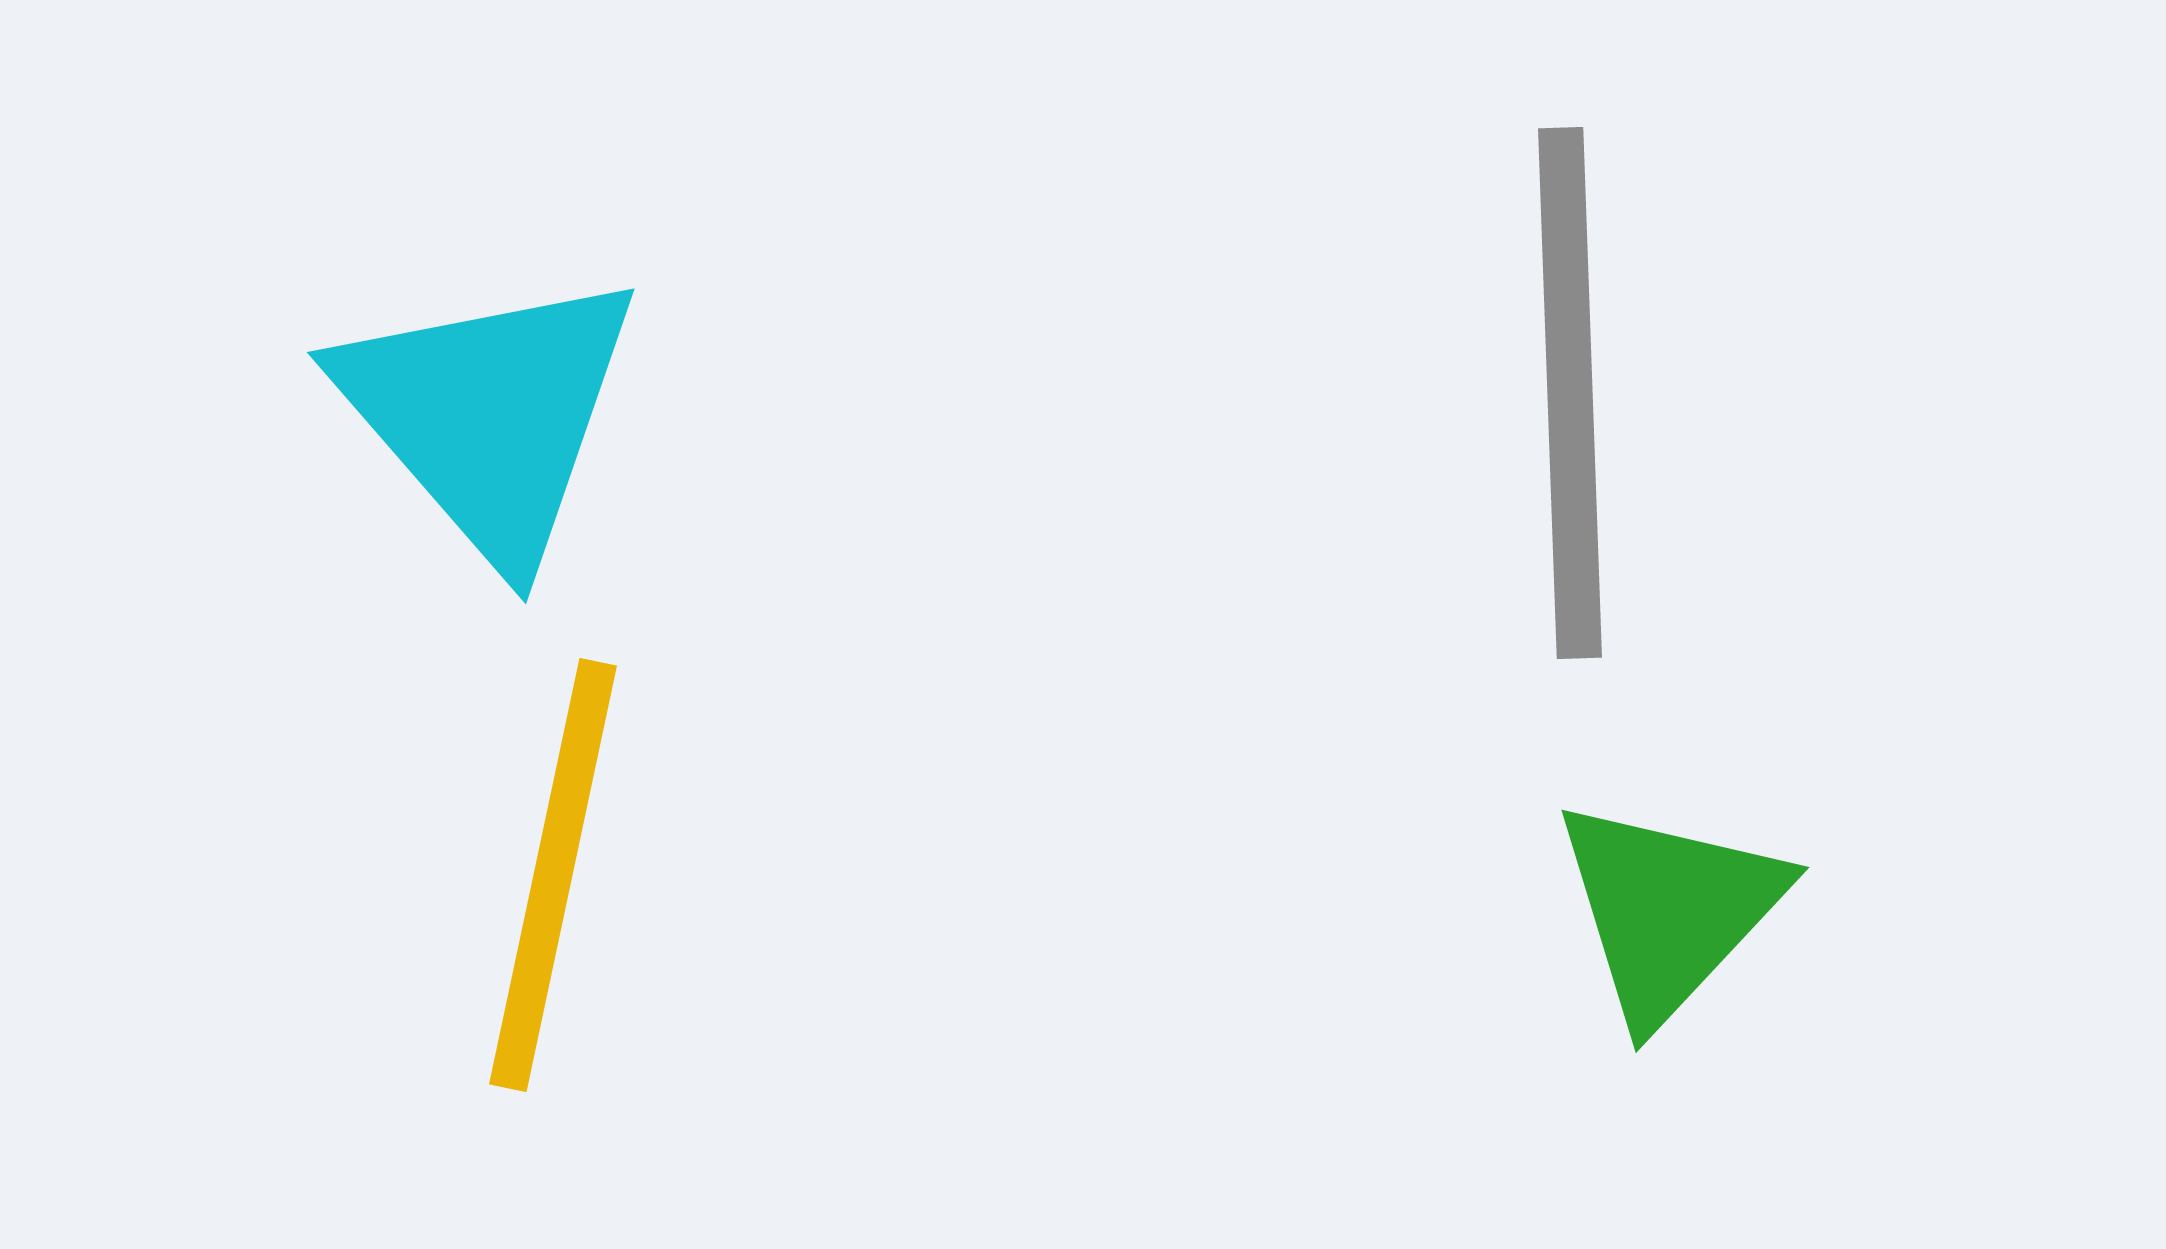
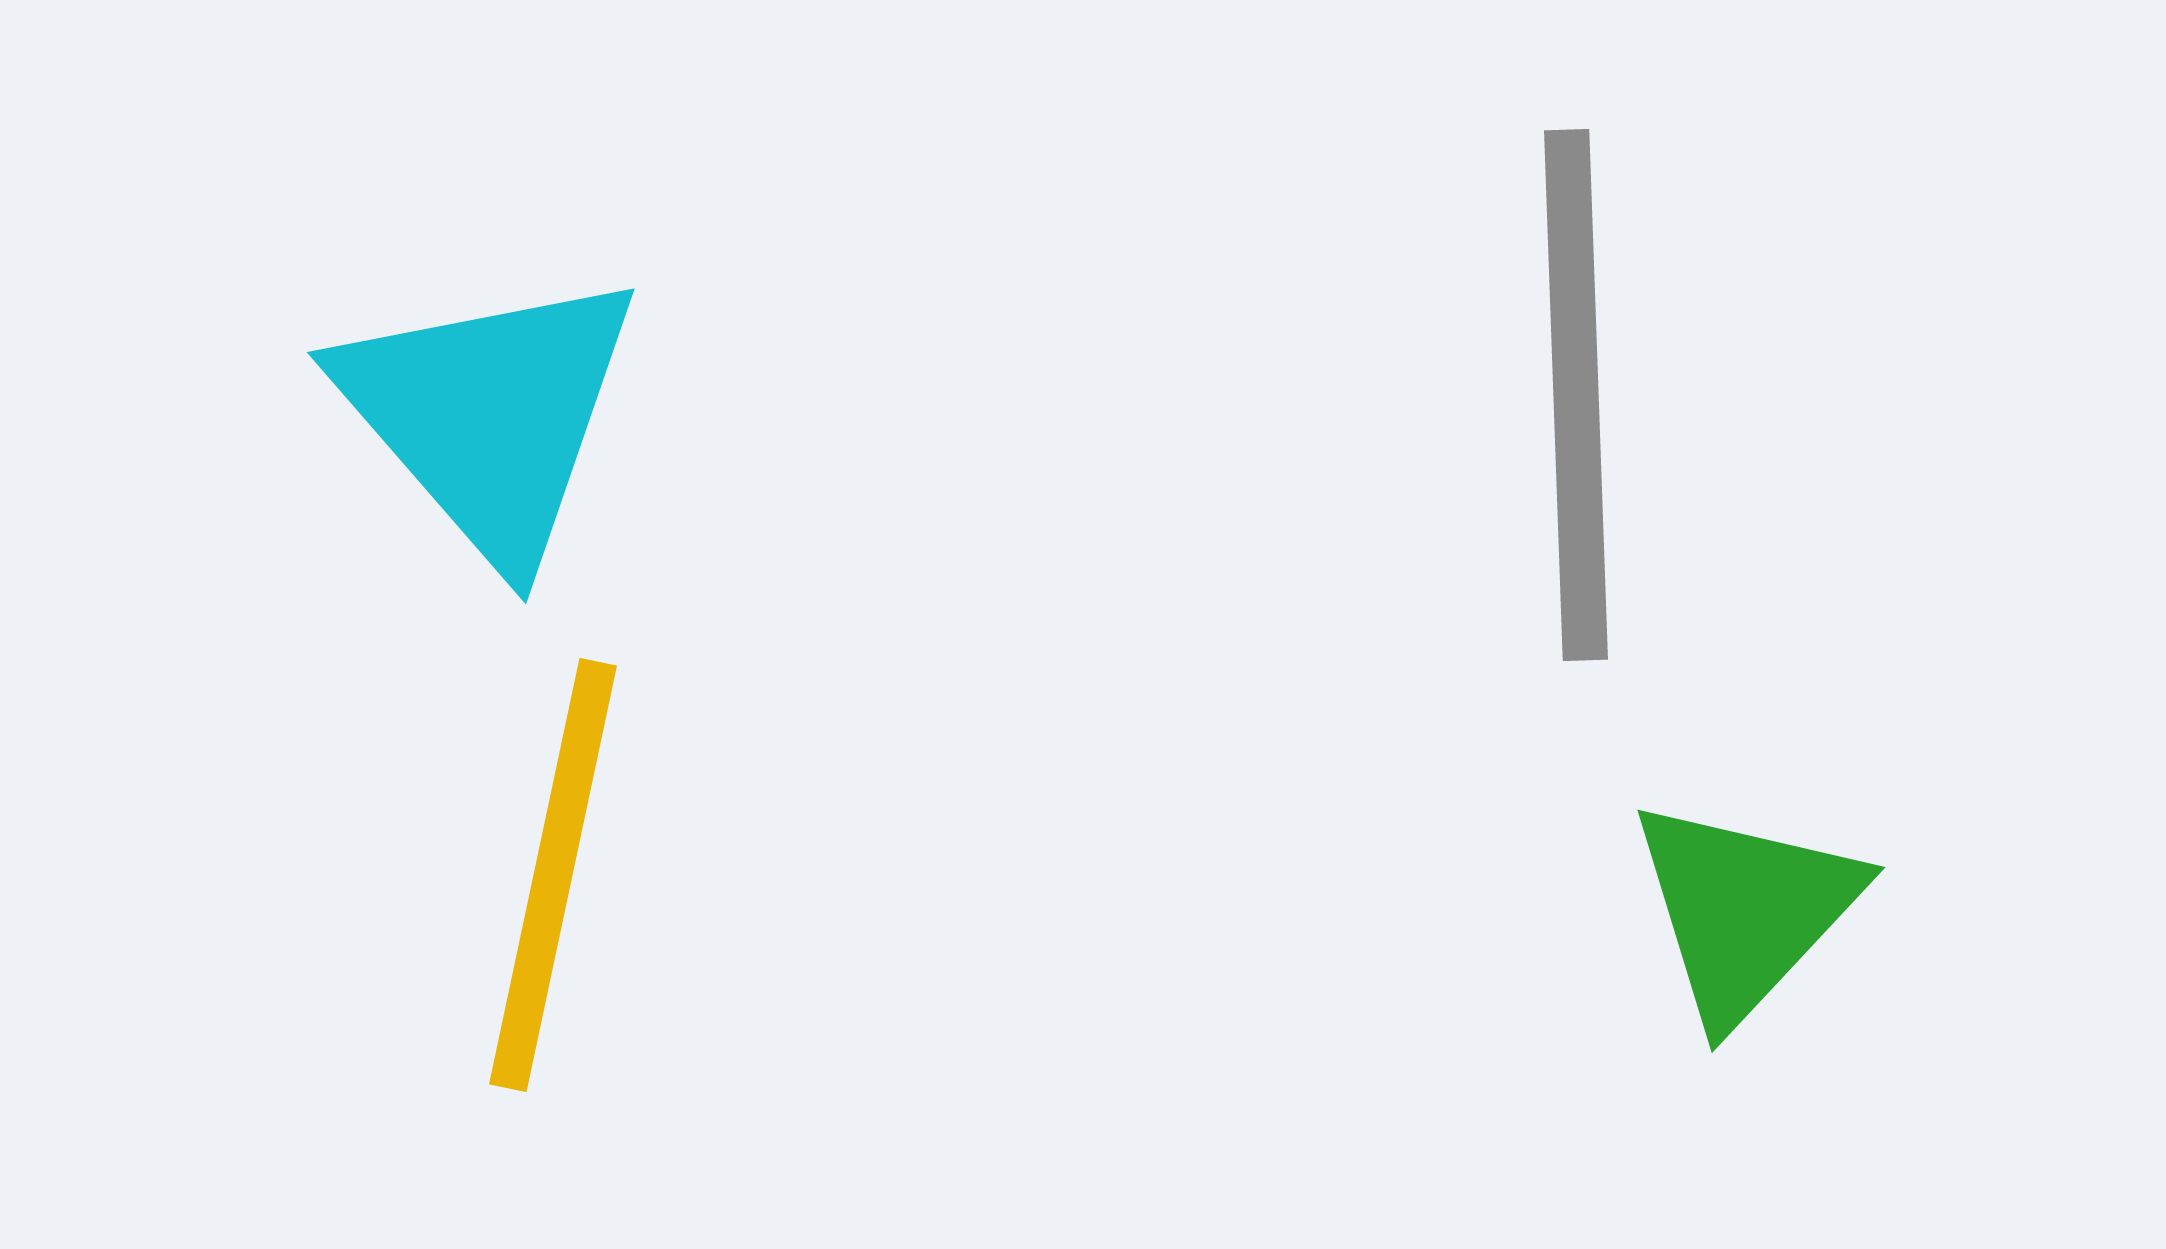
gray line: moved 6 px right, 2 px down
green triangle: moved 76 px right
